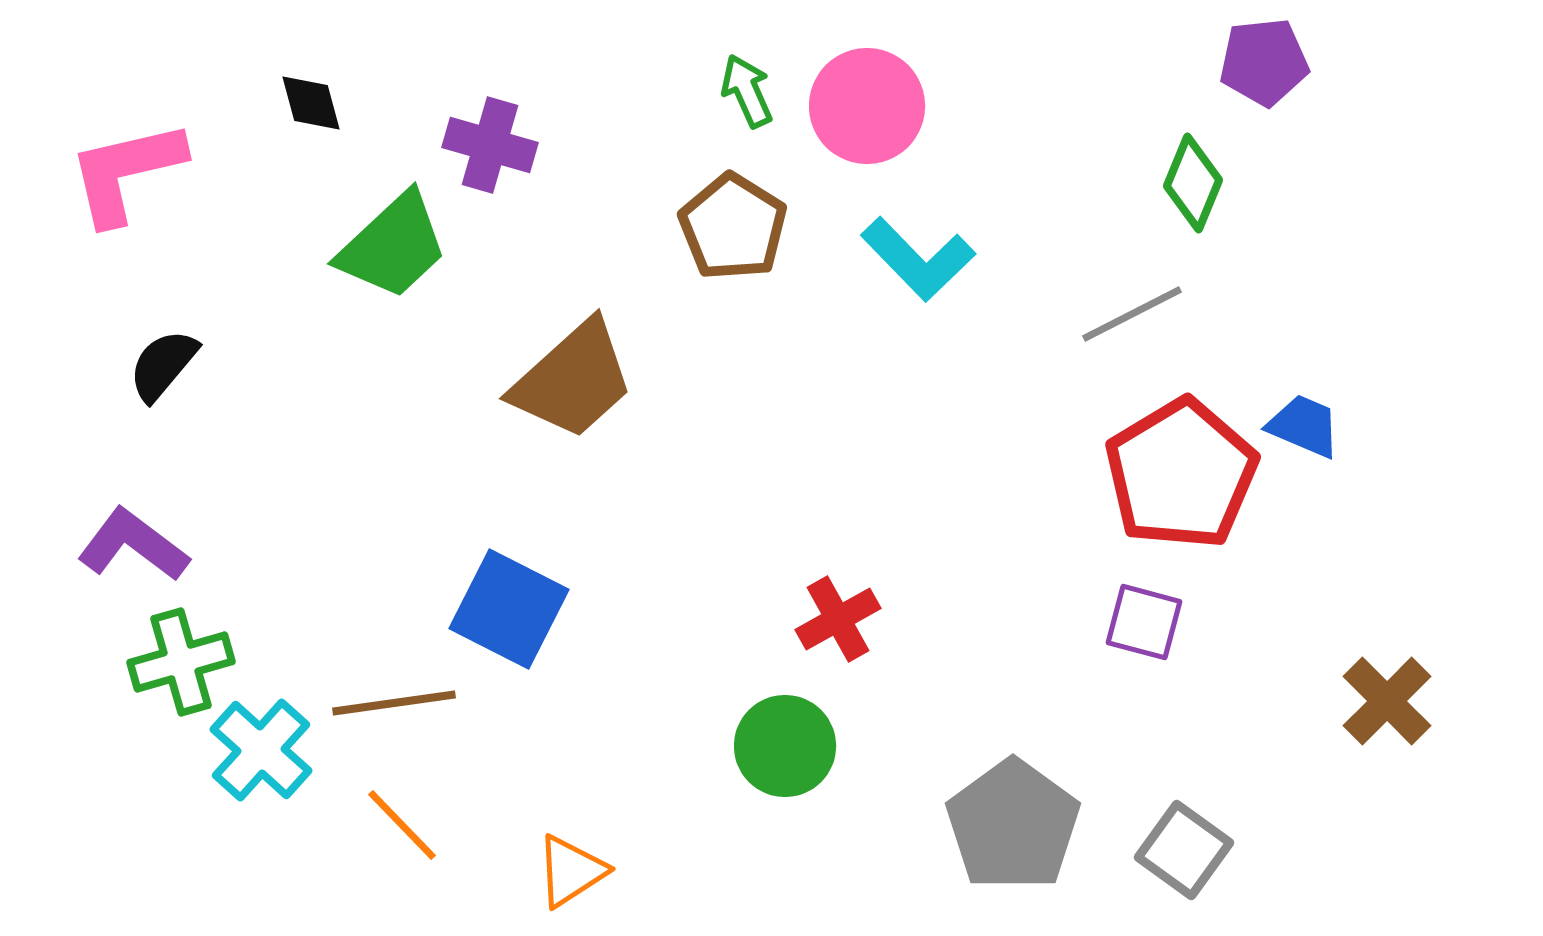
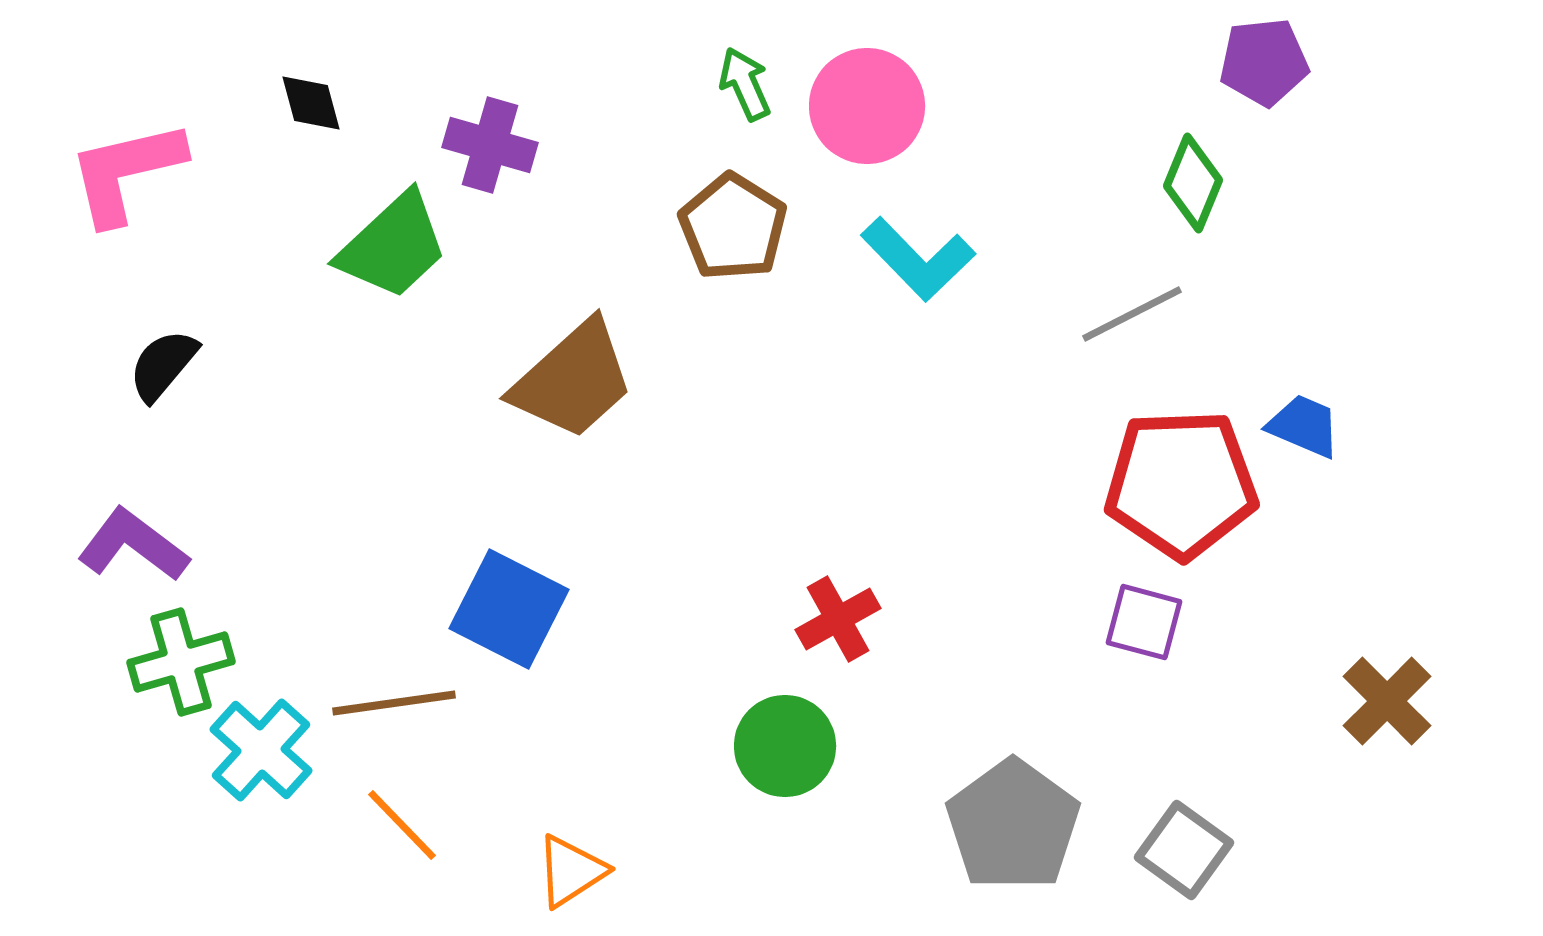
green arrow: moved 2 px left, 7 px up
red pentagon: moved 10 px down; rotated 29 degrees clockwise
